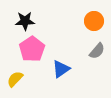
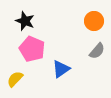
black star: rotated 24 degrees clockwise
pink pentagon: rotated 15 degrees counterclockwise
